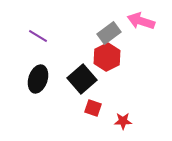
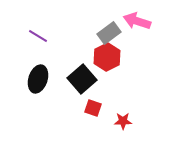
pink arrow: moved 4 px left
